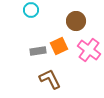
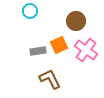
cyan circle: moved 1 px left, 1 px down
orange square: moved 1 px up
pink cross: moved 3 px left
